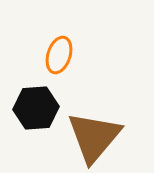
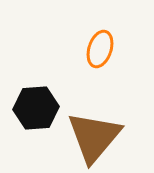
orange ellipse: moved 41 px right, 6 px up
